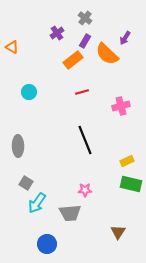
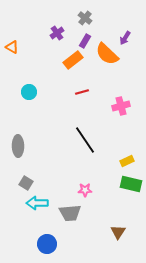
black line: rotated 12 degrees counterclockwise
cyan arrow: rotated 55 degrees clockwise
